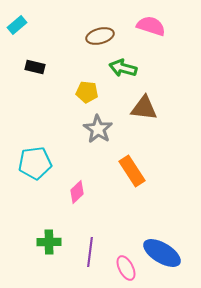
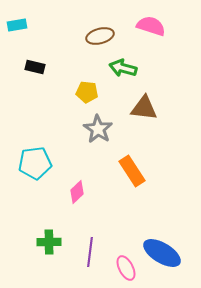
cyan rectangle: rotated 30 degrees clockwise
